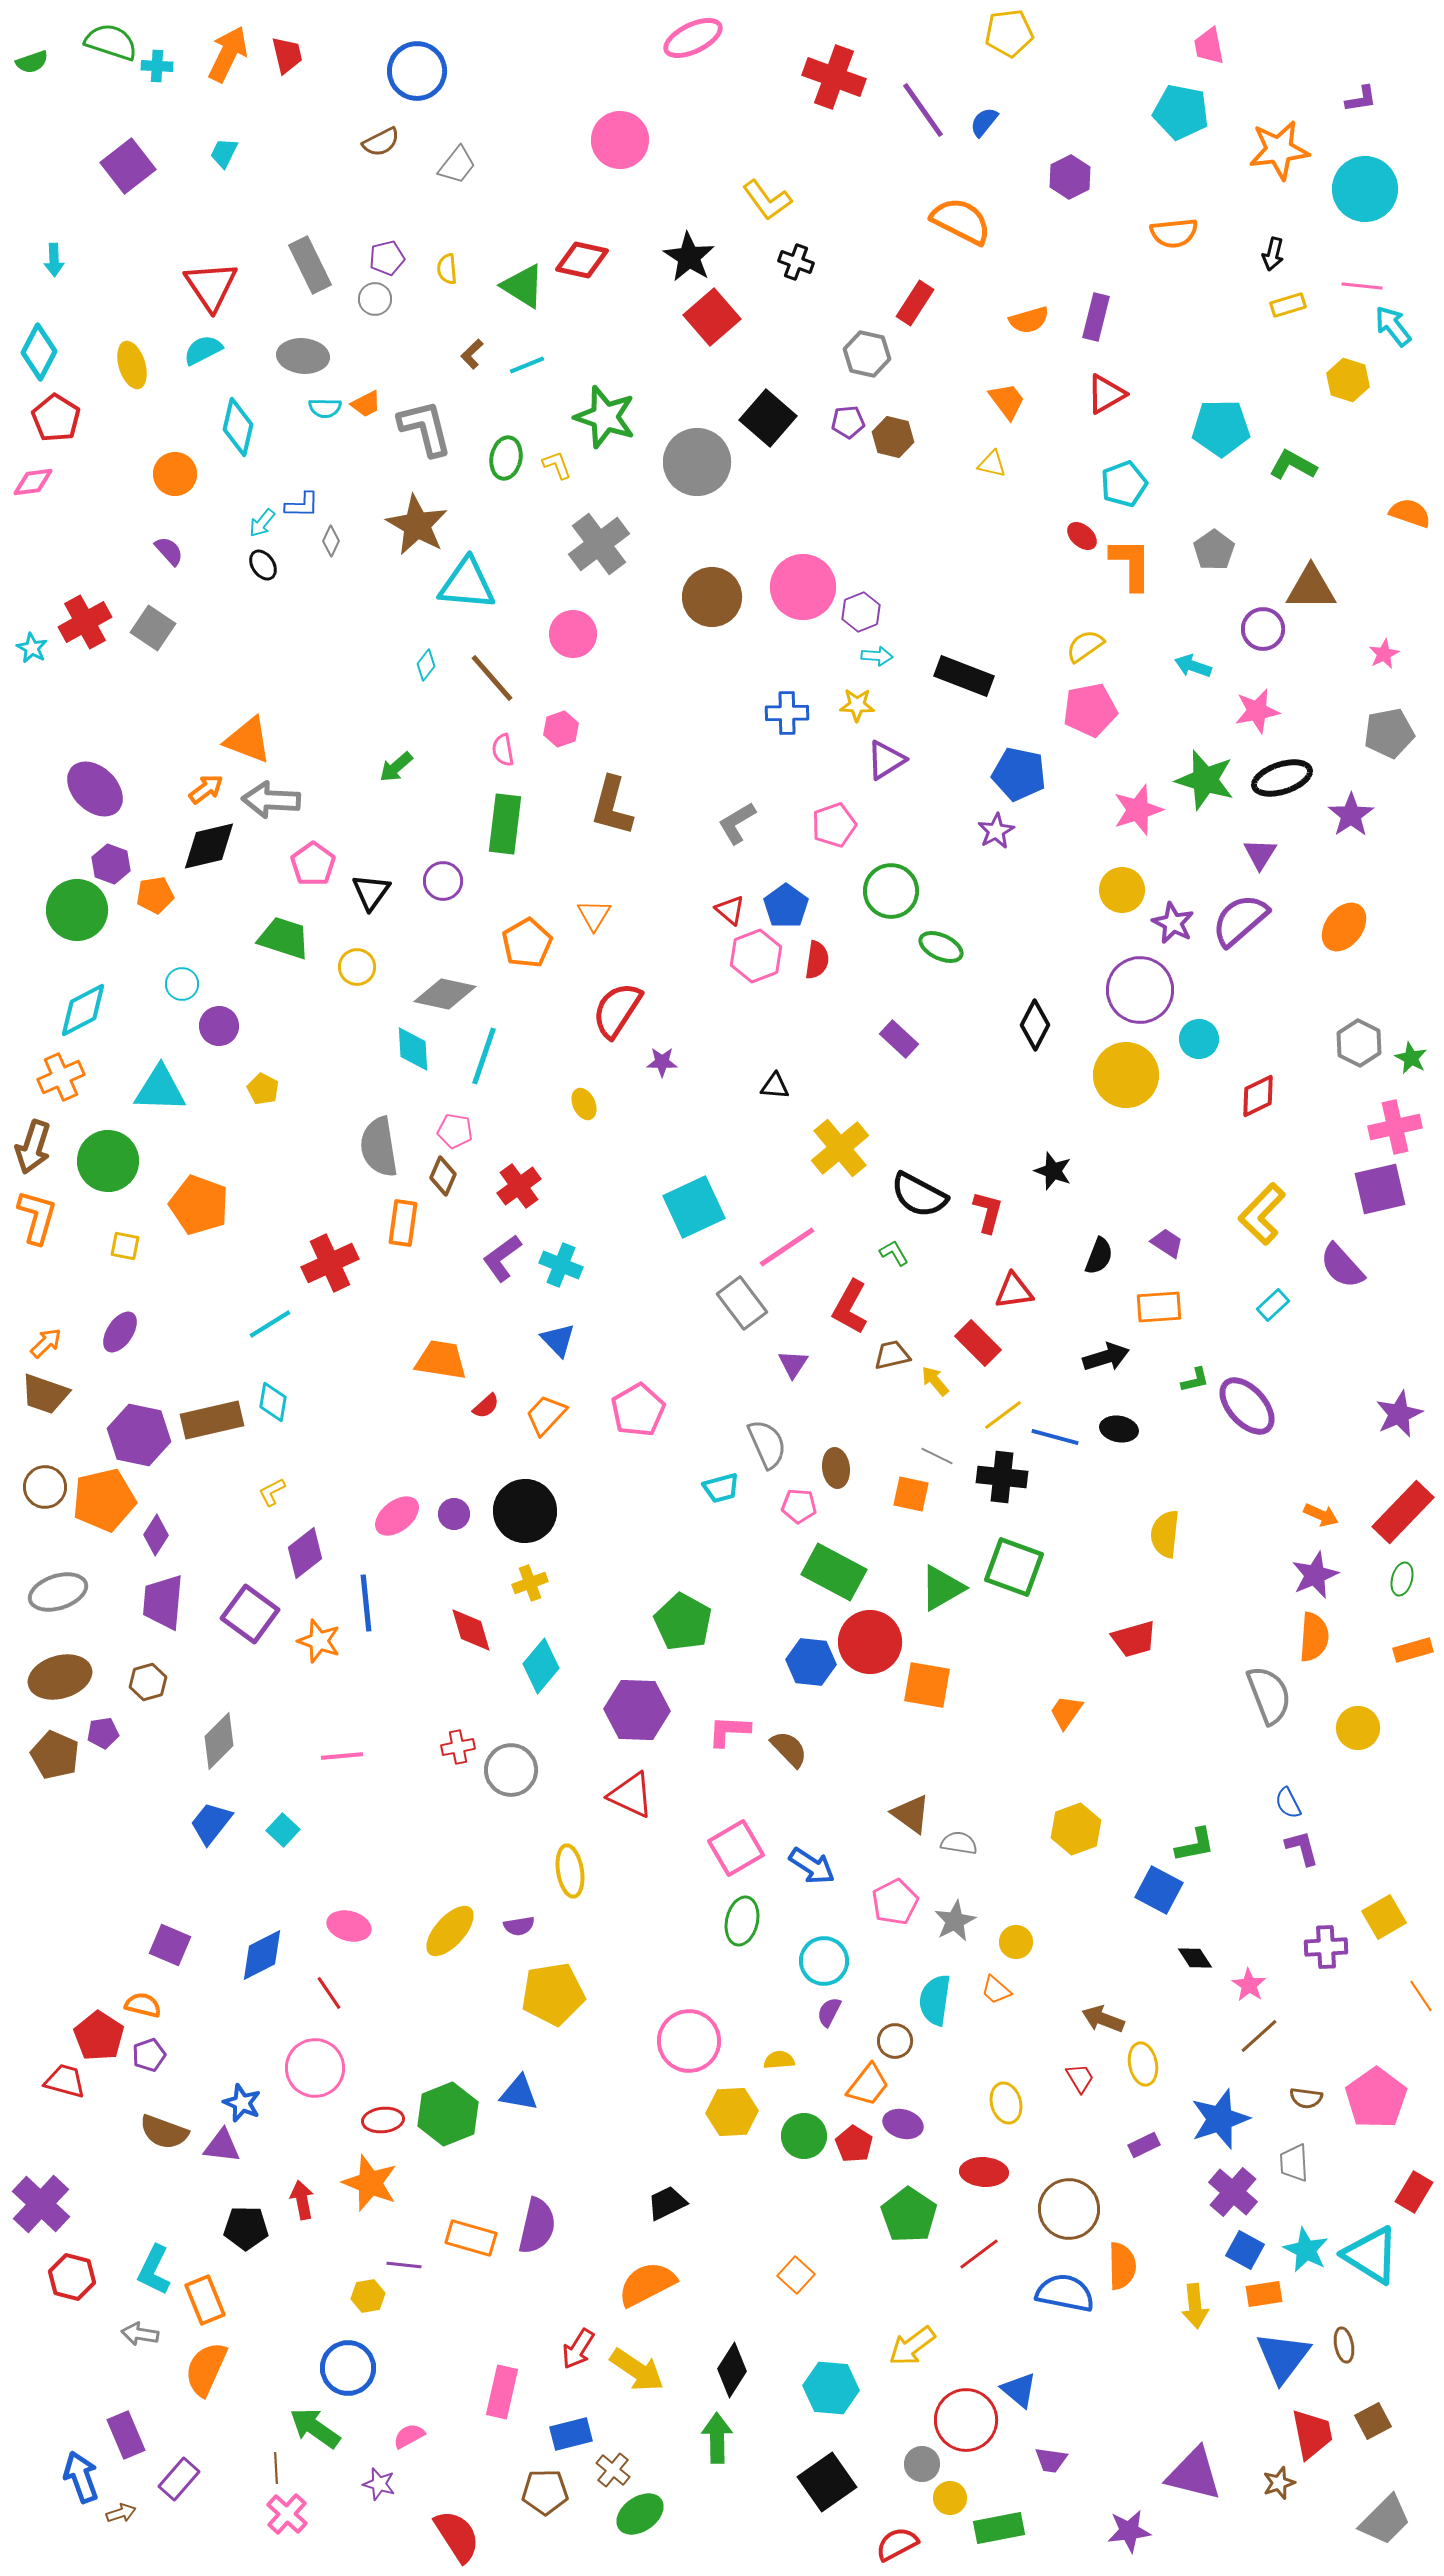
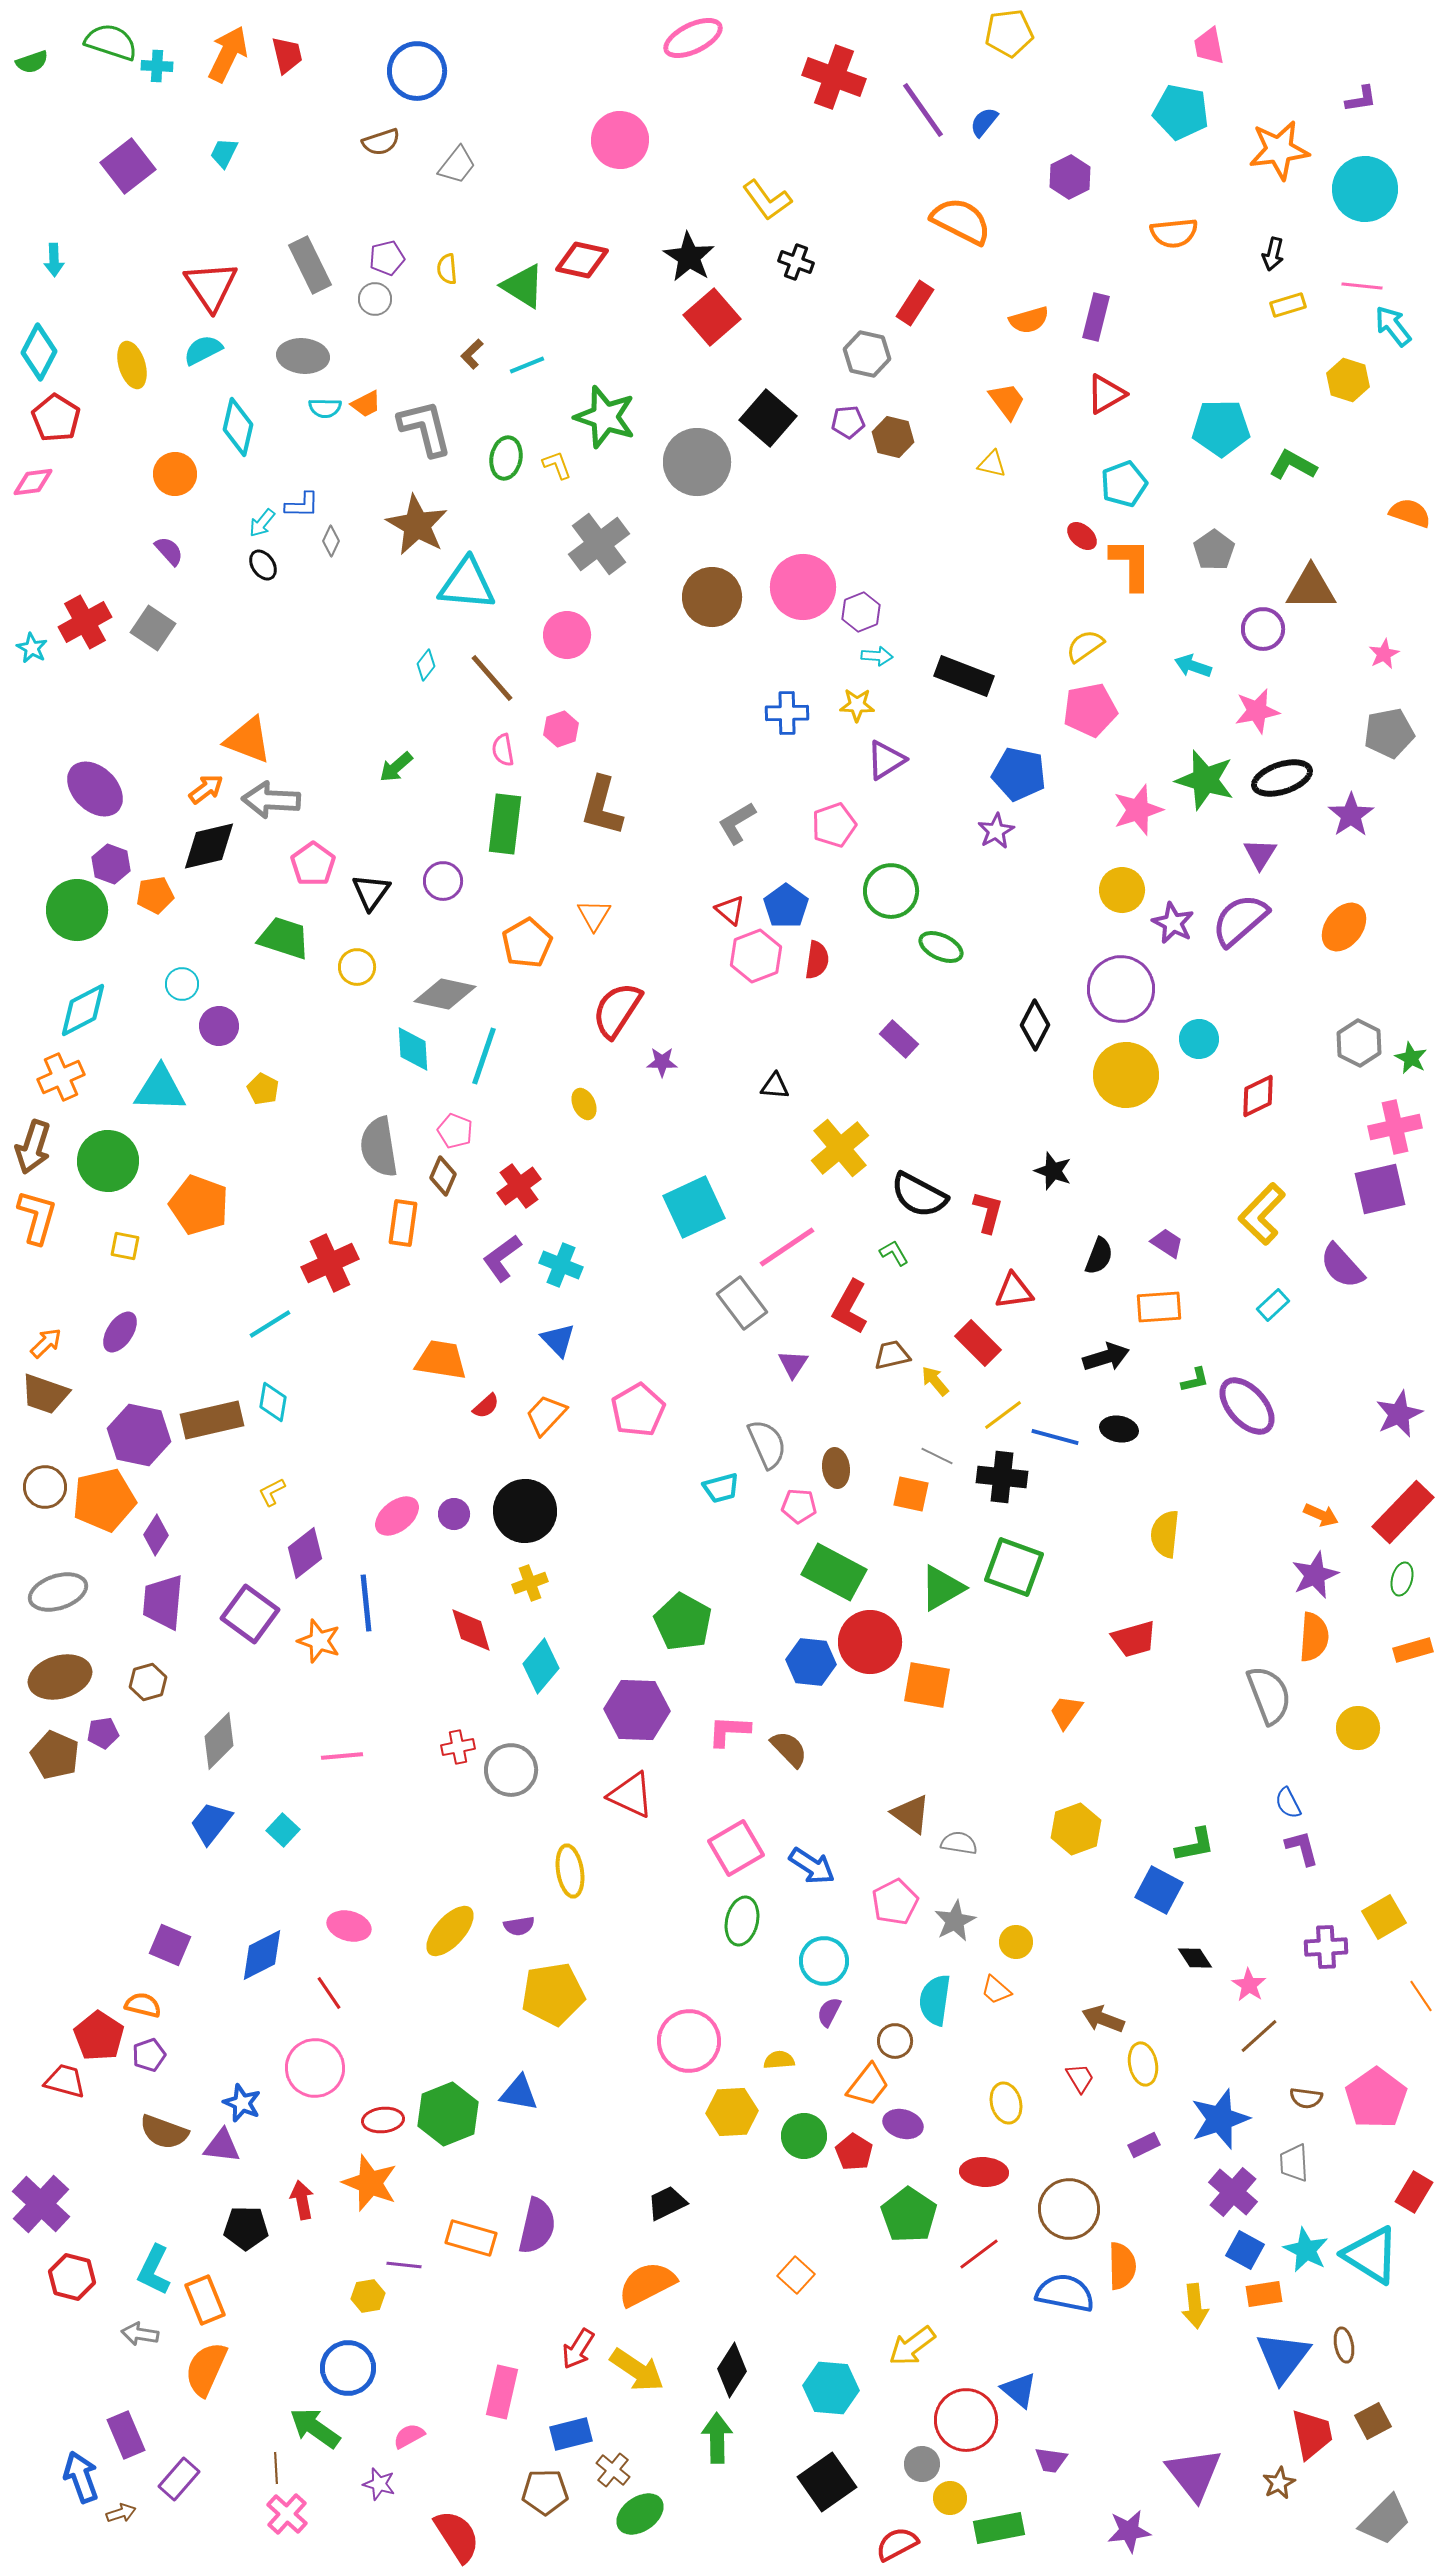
brown semicircle at (381, 142): rotated 9 degrees clockwise
pink circle at (573, 634): moved 6 px left, 1 px down
brown L-shape at (612, 806): moved 10 px left
purple circle at (1140, 990): moved 19 px left, 1 px up
pink pentagon at (455, 1131): rotated 12 degrees clockwise
red pentagon at (854, 2144): moved 8 px down
purple triangle at (1194, 2474): rotated 38 degrees clockwise
brown star at (1279, 2483): rotated 8 degrees counterclockwise
